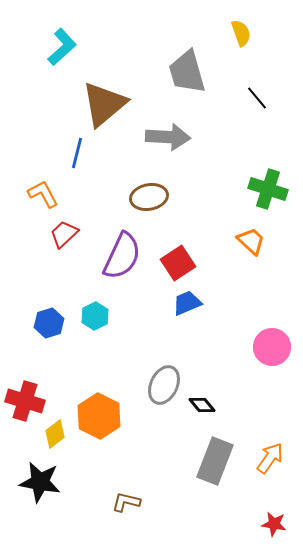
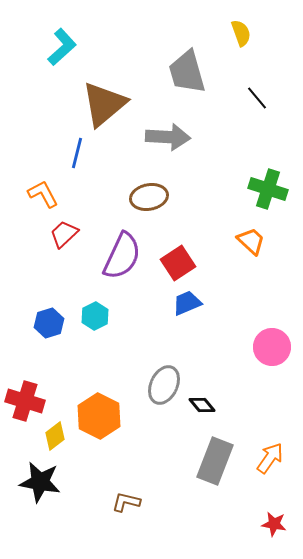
yellow diamond: moved 2 px down
